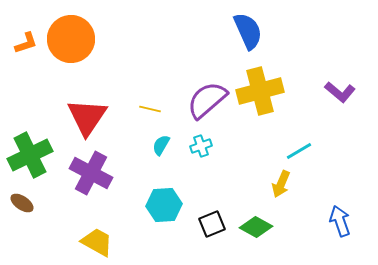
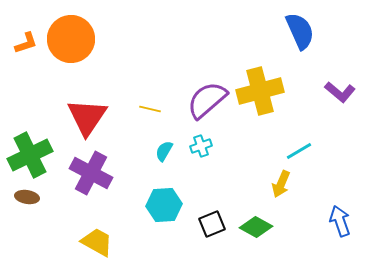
blue semicircle: moved 52 px right
cyan semicircle: moved 3 px right, 6 px down
brown ellipse: moved 5 px right, 6 px up; rotated 25 degrees counterclockwise
